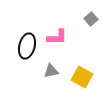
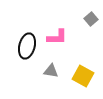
gray triangle: rotated 21 degrees clockwise
yellow square: moved 1 px right, 1 px up
